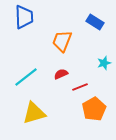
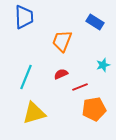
cyan star: moved 1 px left, 2 px down
cyan line: rotated 30 degrees counterclockwise
orange pentagon: rotated 20 degrees clockwise
